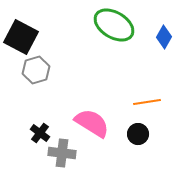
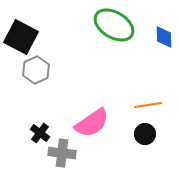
blue diamond: rotated 30 degrees counterclockwise
gray hexagon: rotated 8 degrees counterclockwise
orange line: moved 1 px right, 3 px down
pink semicircle: rotated 114 degrees clockwise
black circle: moved 7 px right
